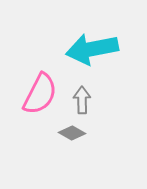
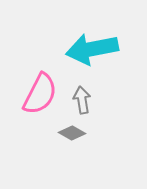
gray arrow: rotated 8 degrees counterclockwise
